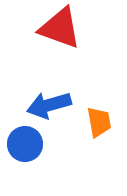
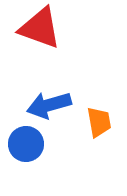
red triangle: moved 20 px left
blue circle: moved 1 px right
